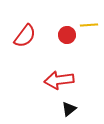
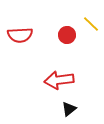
yellow line: moved 2 px right, 1 px up; rotated 48 degrees clockwise
red semicircle: moved 5 px left, 1 px up; rotated 50 degrees clockwise
